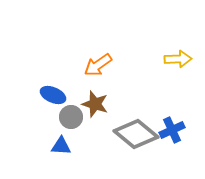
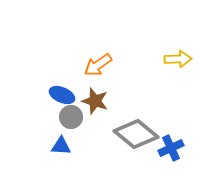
blue ellipse: moved 9 px right
brown star: moved 3 px up
blue cross: moved 1 px left, 18 px down
